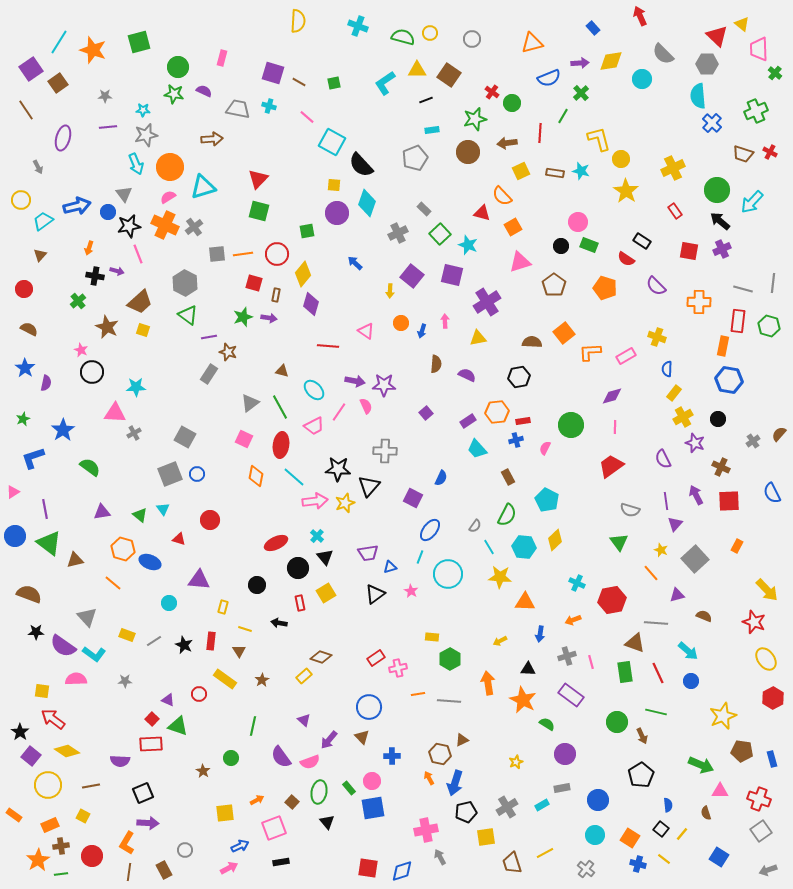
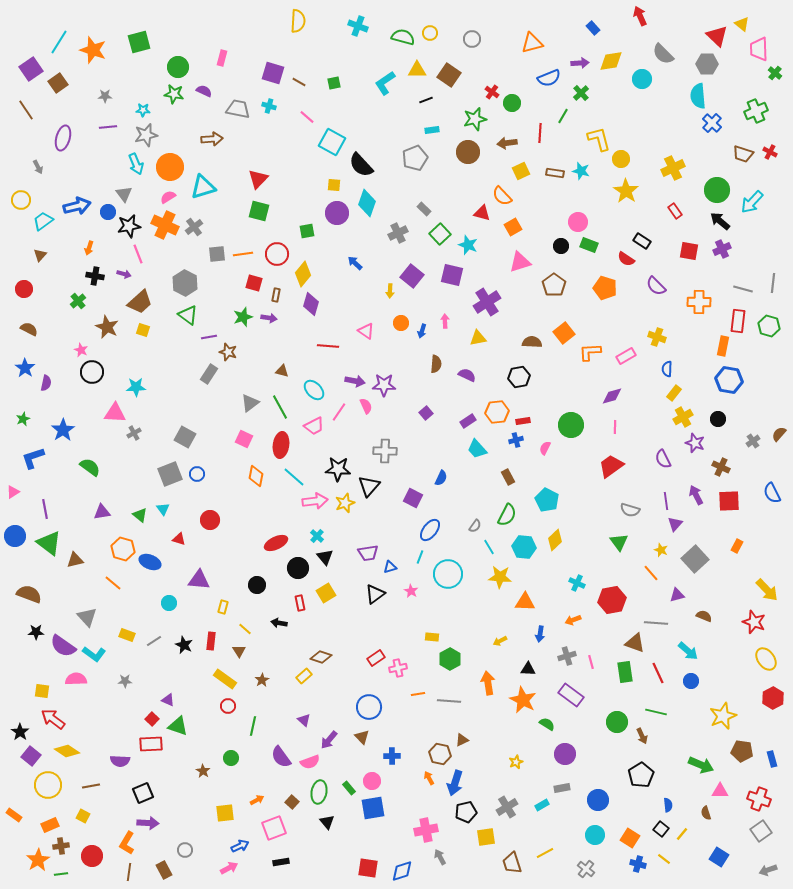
purple arrow at (117, 271): moved 7 px right, 3 px down
yellow line at (245, 629): rotated 24 degrees clockwise
red circle at (199, 694): moved 29 px right, 12 px down
